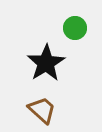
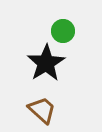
green circle: moved 12 px left, 3 px down
